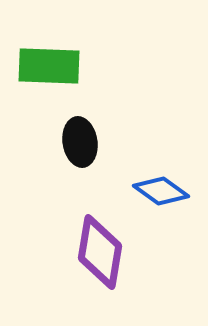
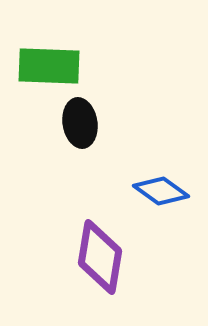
black ellipse: moved 19 px up
purple diamond: moved 5 px down
